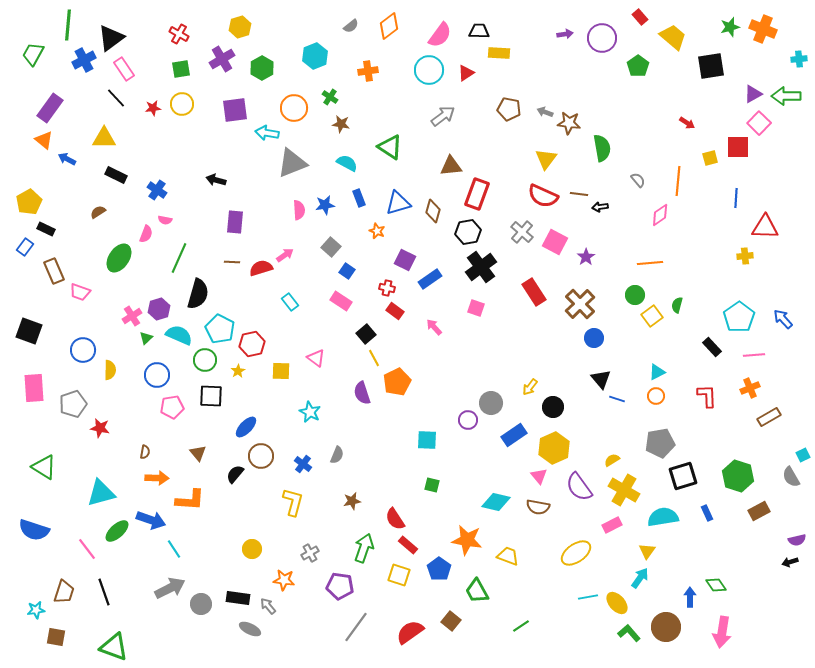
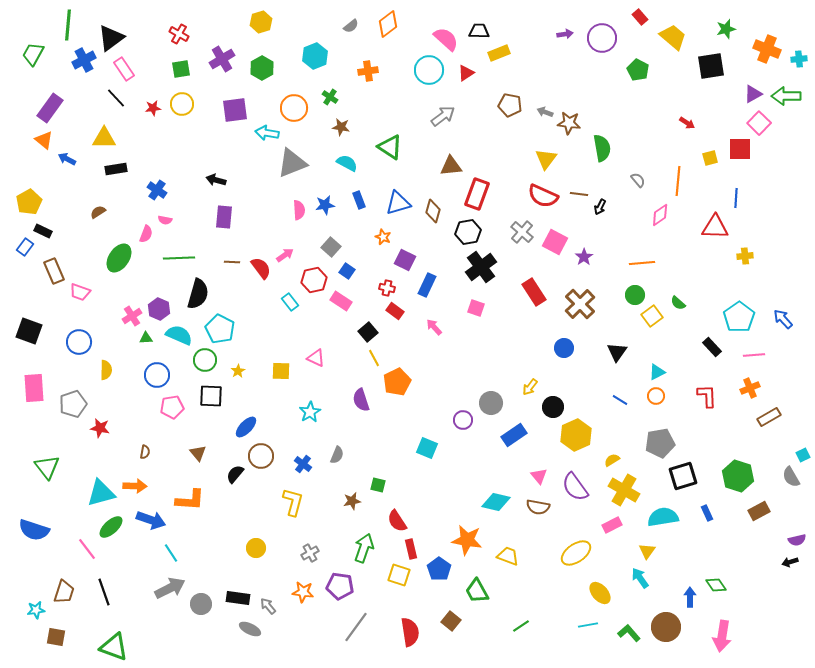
orange diamond at (389, 26): moved 1 px left, 2 px up
yellow hexagon at (240, 27): moved 21 px right, 5 px up
green star at (730, 27): moved 4 px left, 2 px down
orange cross at (763, 29): moved 4 px right, 20 px down
pink semicircle at (440, 35): moved 6 px right, 4 px down; rotated 84 degrees counterclockwise
yellow rectangle at (499, 53): rotated 25 degrees counterclockwise
green pentagon at (638, 66): moved 4 px down; rotated 10 degrees counterclockwise
brown pentagon at (509, 109): moved 1 px right, 4 px up
brown star at (341, 124): moved 3 px down
red square at (738, 147): moved 2 px right, 2 px down
black rectangle at (116, 175): moved 6 px up; rotated 35 degrees counterclockwise
blue rectangle at (359, 198): moved 2 px down
black arrow at (600, 207): rotated 56 degrees counterclockwise
purple rectangle at (235, 222): moved 11 px left, 5 px up
red triangle at (765, 227): moved 50 px left
black rectangle at (46, 229): moved 3 px left, 2 px down
orange star at (377, 231): moved 6 px right, 6 px down
purple star at (586, 257): moved 2 px left
green line at (179, 258): rotated 64 degrees clockwise
orange line at (650, 263): moved 8 px left
red semicircle at (261, 268): rotated 70 degrees clockwise
blue rectangle at (430, 279): moved 3 px left, 6 px down; rotated 30 degrees counterclockwise
green semicircle at (677, 305): moved 1 px right, 2 px up; rotated 63 degrees counterclockwise
purple hexagon at (159, 309): rotated 20 degrees counterclockwise
black square at (366, 334): moved 2 px right, 2 px up
green triangle at (146, 338): rotated 40 degrees clockwise
blue circle at (594, 338): moved 30 px left, 10 px down
red hexagon at (252, 344): moved 62 px right, 64 px up
blue circle at (83, 350): moved 4 px left, 8 px up
pink triangle at (316, 358): rotated 12 degrees counterclockwise
yellow semicircle at (110, 370): moved 4 px left
black triangle at (601, 379): moved 16 px right, 27 px up; rotated 15 degrees clockwise
purple semicircle at (362, 393): moved 1 px left, 7 px down
blue line at (617, 399): moved 3 px right, 1 px down; rotated 14 degrees clockwise
cyan star at (310, 412): rotated 15 degrees clockwise
purple circle at (468, 420): moved 5 px left
cyan square at (427, 440): moved 8 px down; rotated 20 degrees clockwise
yellow hexagon at (554, 448): moved 22 px right, 13 px up
green triangle at (44, 467): moved 3 px right; rotated 20 degrees clockwise
orange arrow at (157, 478): moved 22 px left, 8 px down
green square at (432, 485): moved 54 px left
purple semicircle at (579, 487): moved 4 px left
red semicircle at (395, 519): moved 2 px right, 2 px down
green ellipse at (117, 531): moved 6 px left, 4 px up
red rectangle at (408, 545): moved 3 px right, 4 px down; rotated 36 degrees clockwise
cyan line at (174, 549): moved 3 px left, 4 px down
yellow circle at (252, 549): moved 4 px right, 1 px up
cyan arrow at (640, 578): rotated 70 degrees counterclockwise
orange star at (284, 580): moved 19 px right, 12 px down
cyan line at (588, 597): moved 28 px down
yellow ellipse at (617, 603): moved 17 px left, 10 px up
red semicircle at (410, 632): rotated 116 degrees clockwise
pink arrow at (722, 632): moved 4 px down
